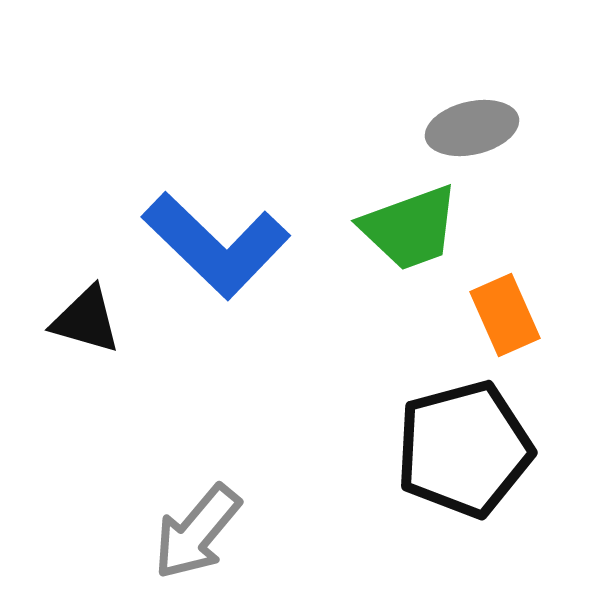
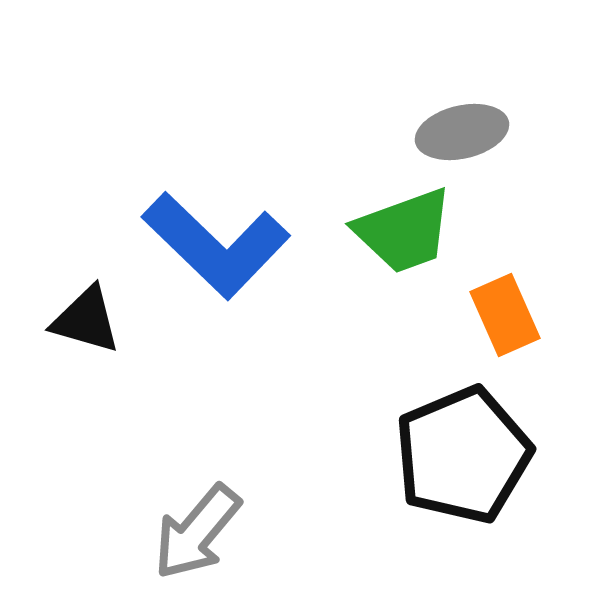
gray ellipse: moved 10 px left, 4 px down
green trapezoid: moved 6 px left, 3 px down
black pentagon: moved 1 px left, 6 px down; rotated 8 degrees counterclockwise
